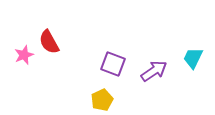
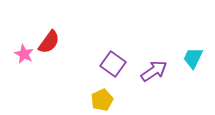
red semicircle: rotated 115 degrees counterclockwise
pink star: moved 1 px up; rotated 24 degrees counterclockwise
purple square: rotated 15 degrees clockwise
